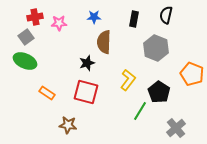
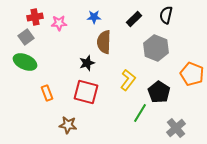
black rectangle: rotated 35 degrees clockwise
green ellipse: moved 1 px down
orange rectangle: rotated 35 degrees clockwise
green line: moved 2 px down
